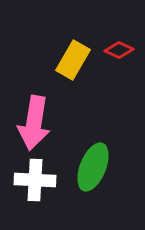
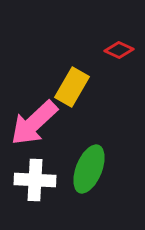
yellow rectangle: moved 1 px left, 27 px down
pink arrow: rotated 38 degrees clockwise
green ellipse: moved 4 px left, 2 px down
